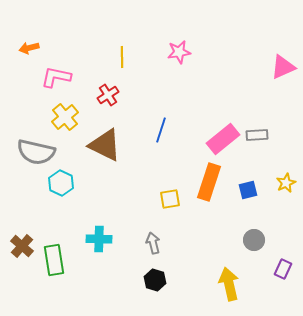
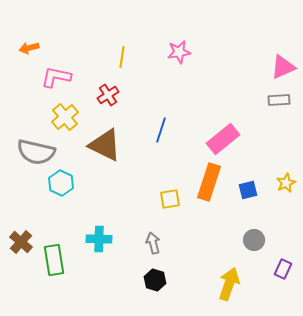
yellow line: rotated 10 degrees clockwise
gray rectangle: moved 22 px right, 35 px up
brown cross: moved 1 px left, 4 px up
yellow arrow: rotated 32 degrees clockwise
